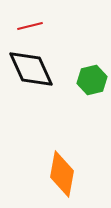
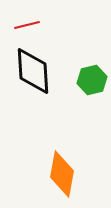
red line: moved 3 px left, 1 px up
black diamond: moved 2 px right, 2 px down; rotated 21 degrees clockwise
